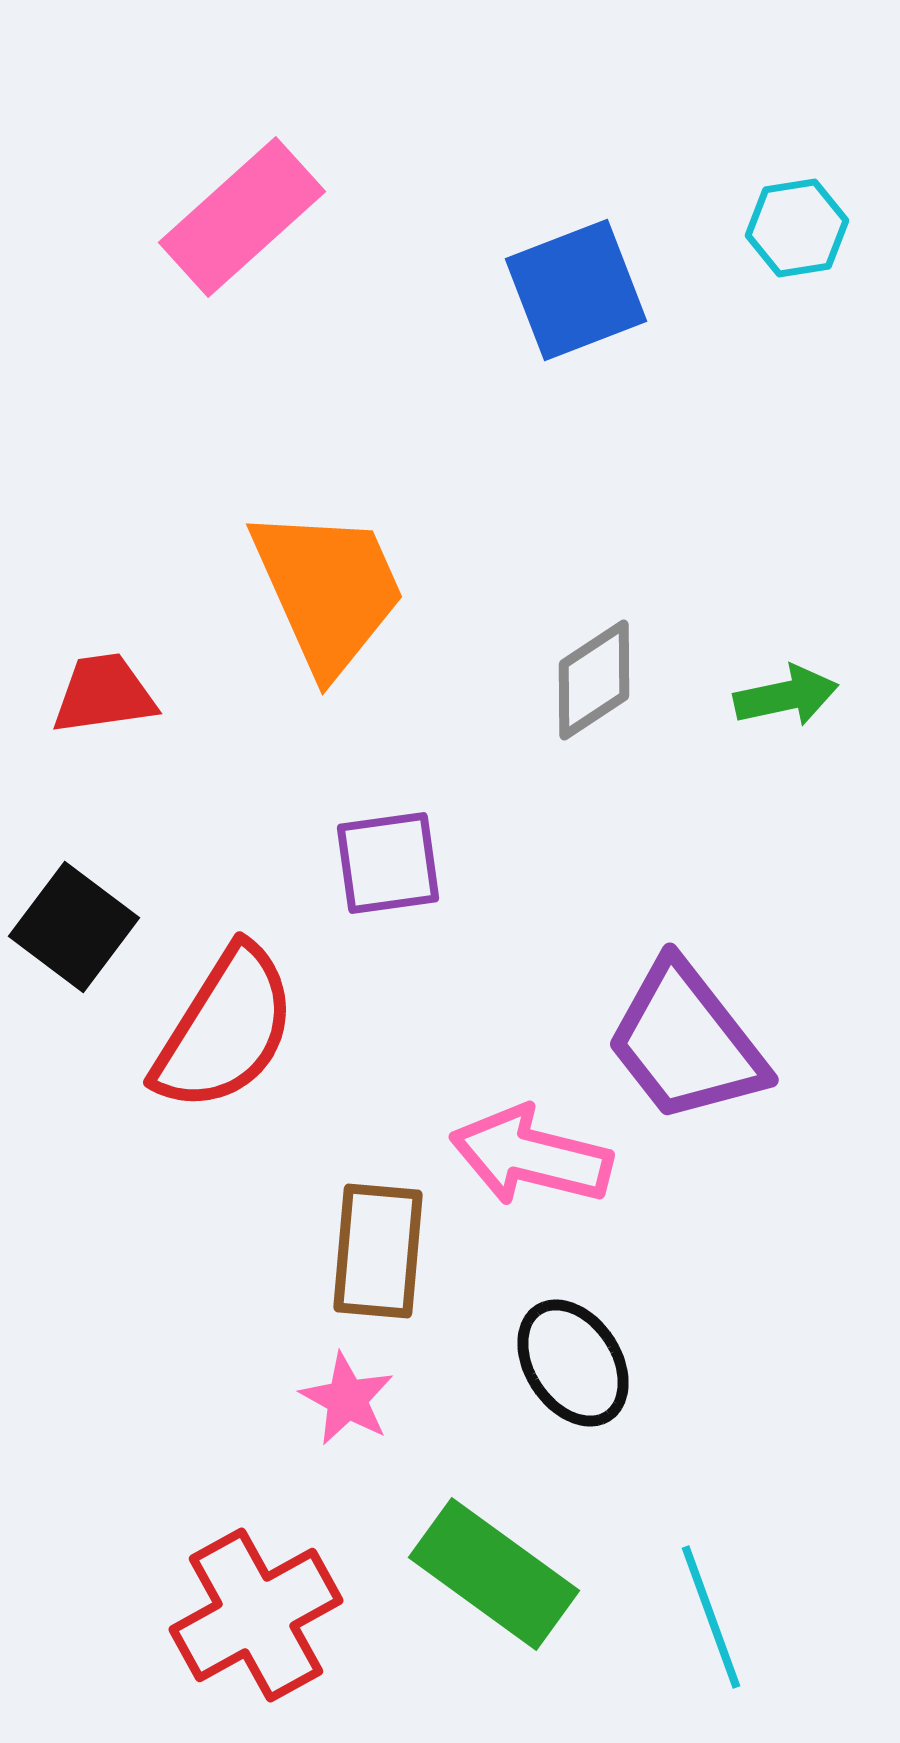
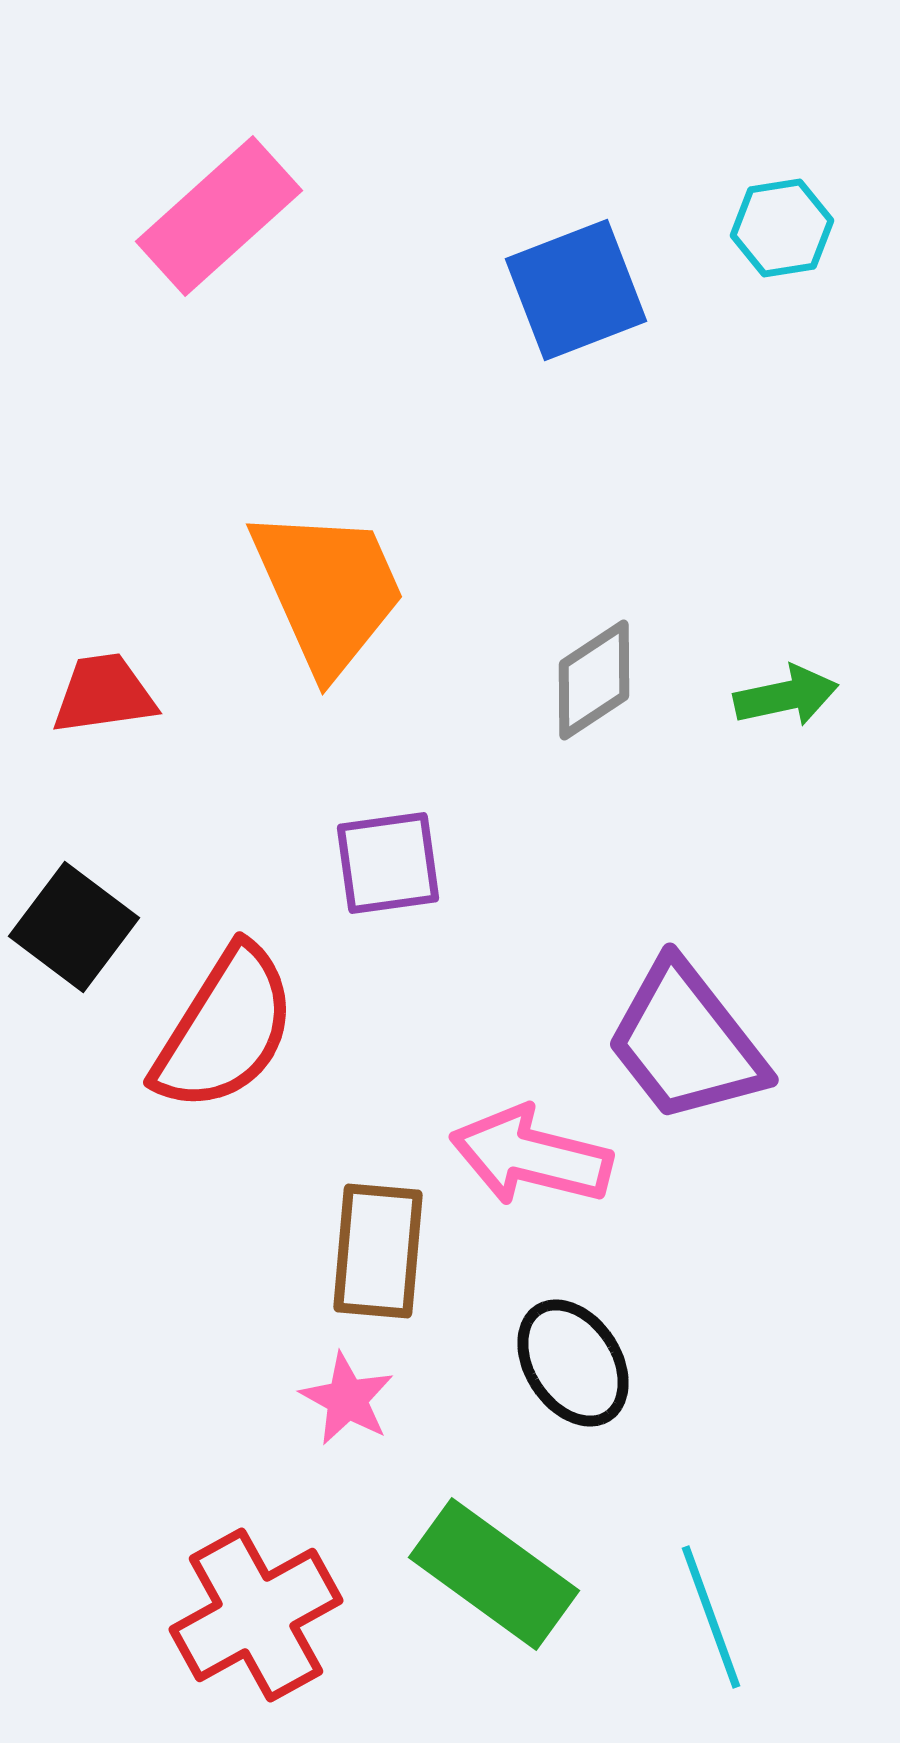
pink rectangle: moved 23 px left, 1 px up
cyan hexagon: moved 15 px left
